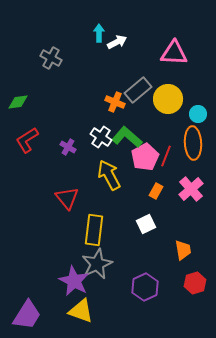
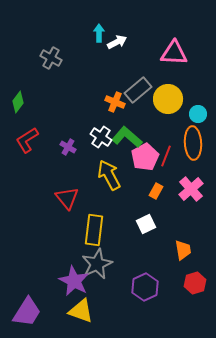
green diamond: rotated 45 degrees counterclockwise
purple trapezoid: moved 3 px up
